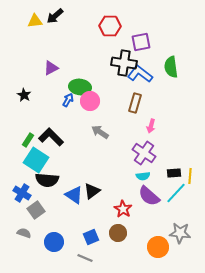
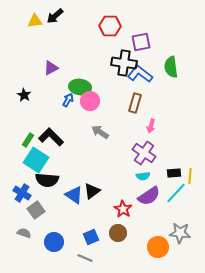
purple semicircle: rotated 75 degrees counterclockwise
